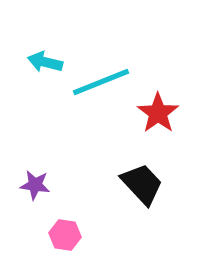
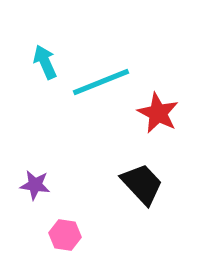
cyan arrow: rotated 52 degrees clockwise
red star: rotated 9 degrees counterclockwise
